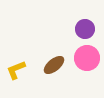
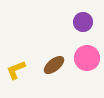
purple circle: moved 2 px left, 7 px up
